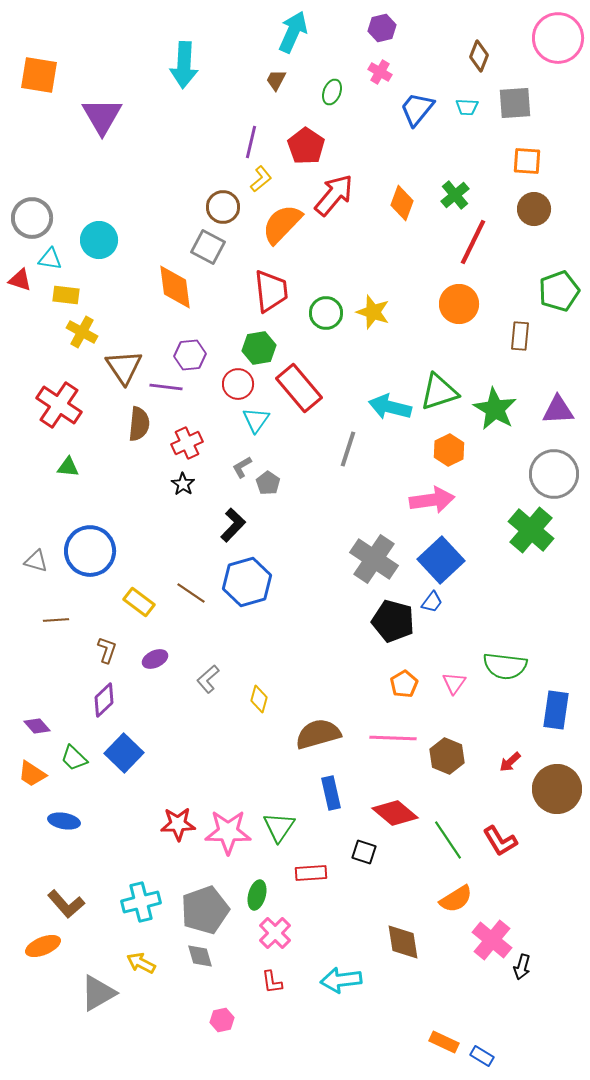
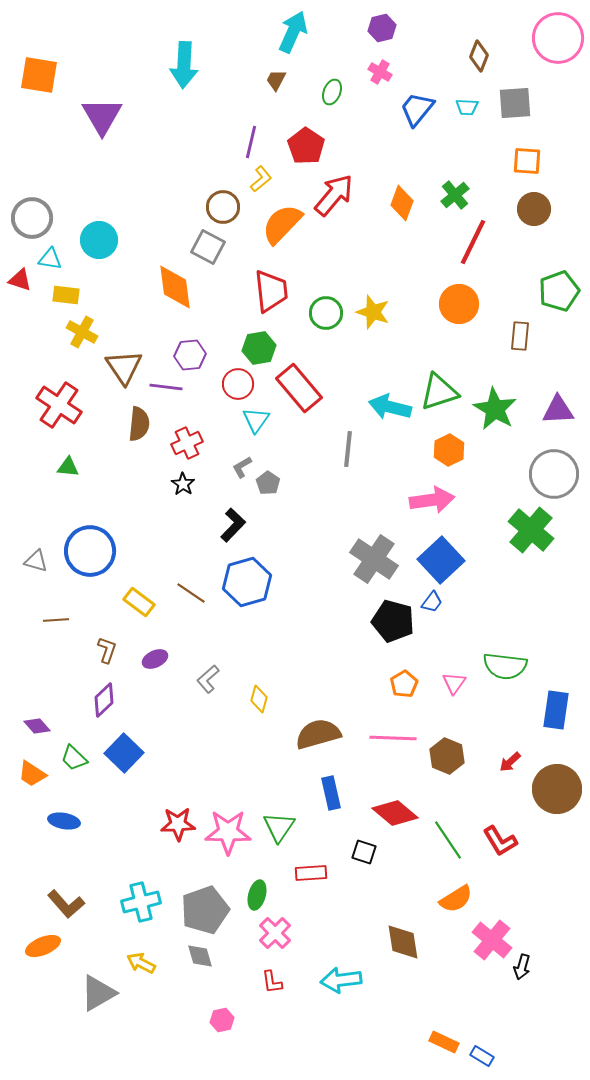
gray line at (348, 449): rotated 12 degrees counterclockwise
